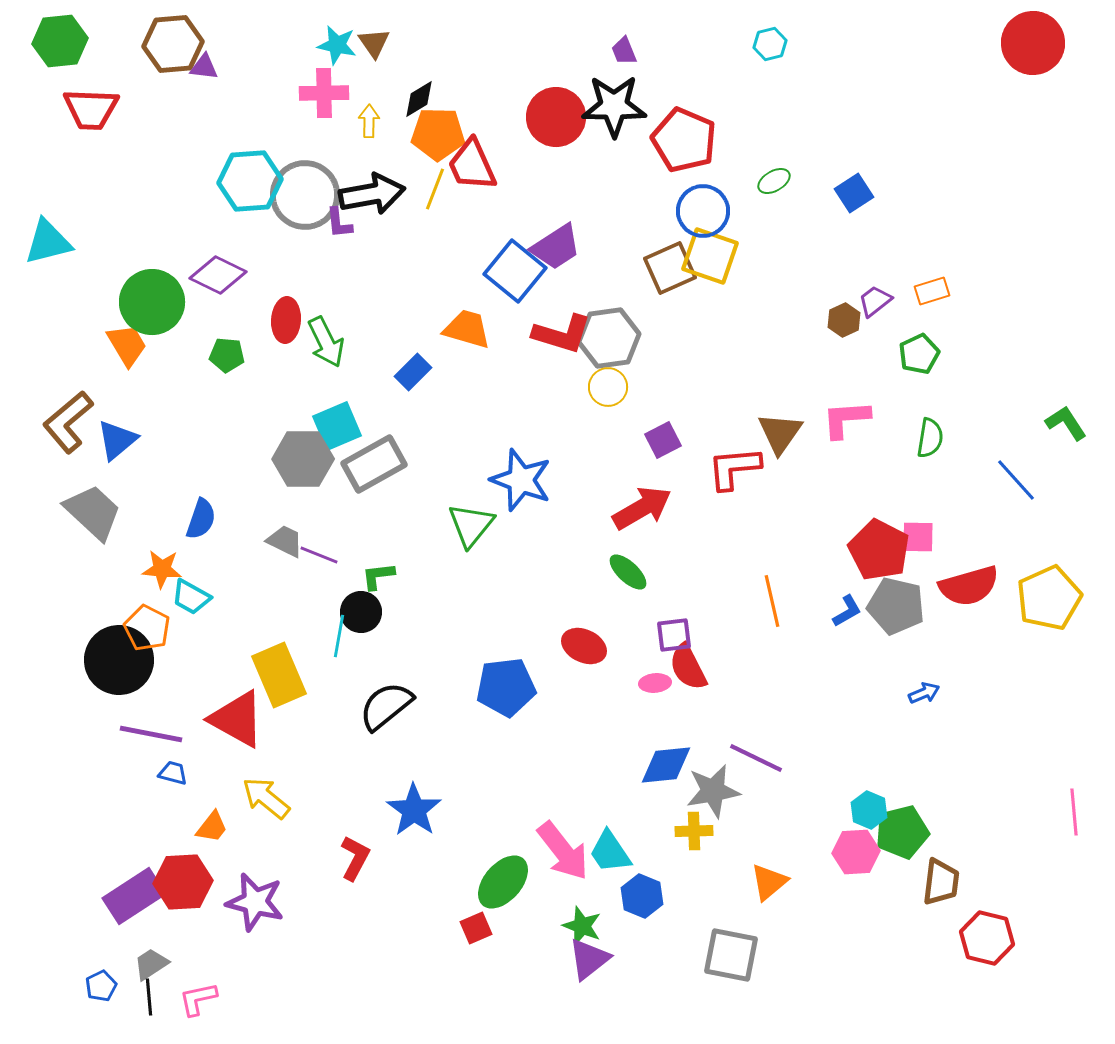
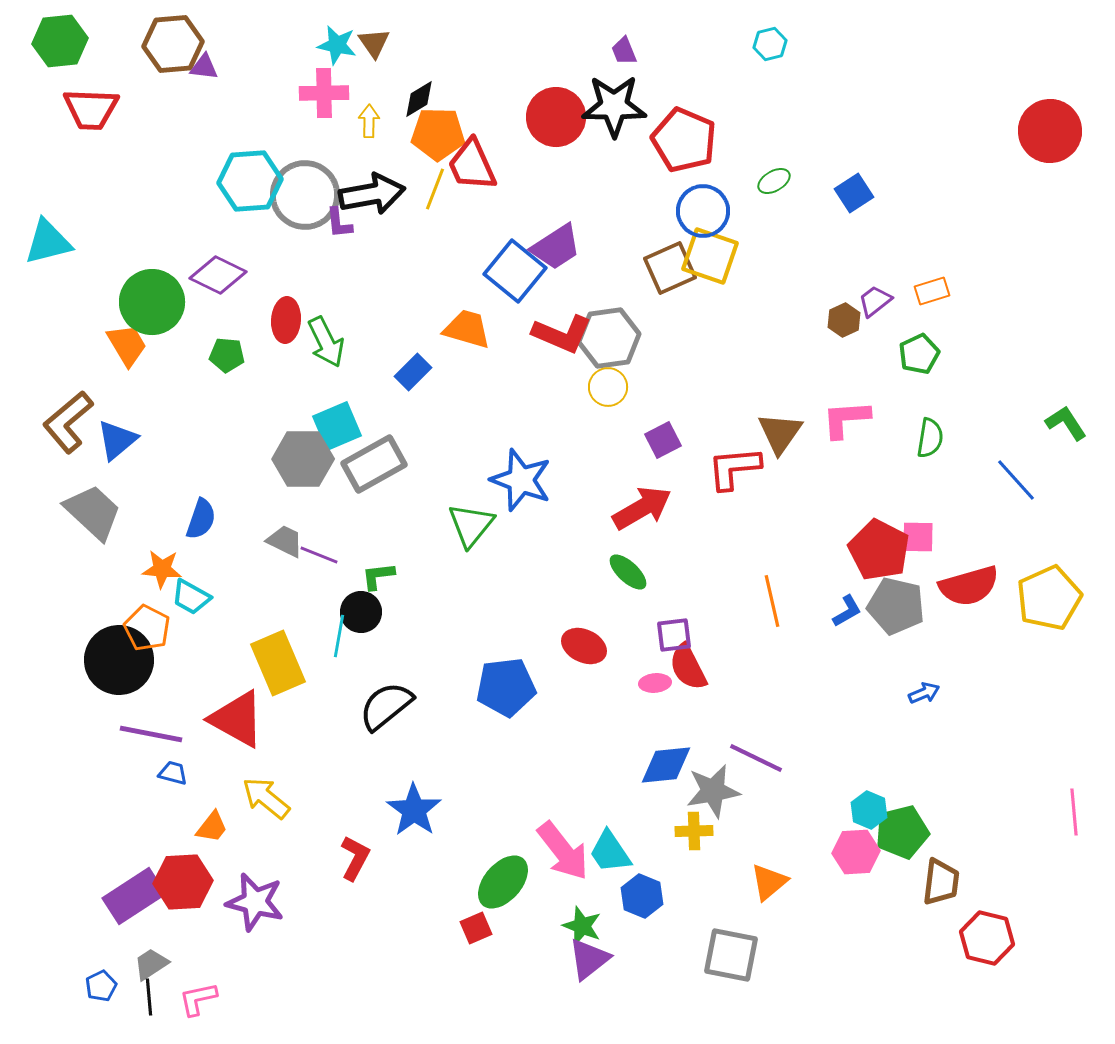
red circle at (1033, 43): moved 17 px right, 88 px down
red L-shape at (562, 334): rotated 6 degrees clockwise
yellow rectangle at (279, 675): moved 1 px left, 12 px up
